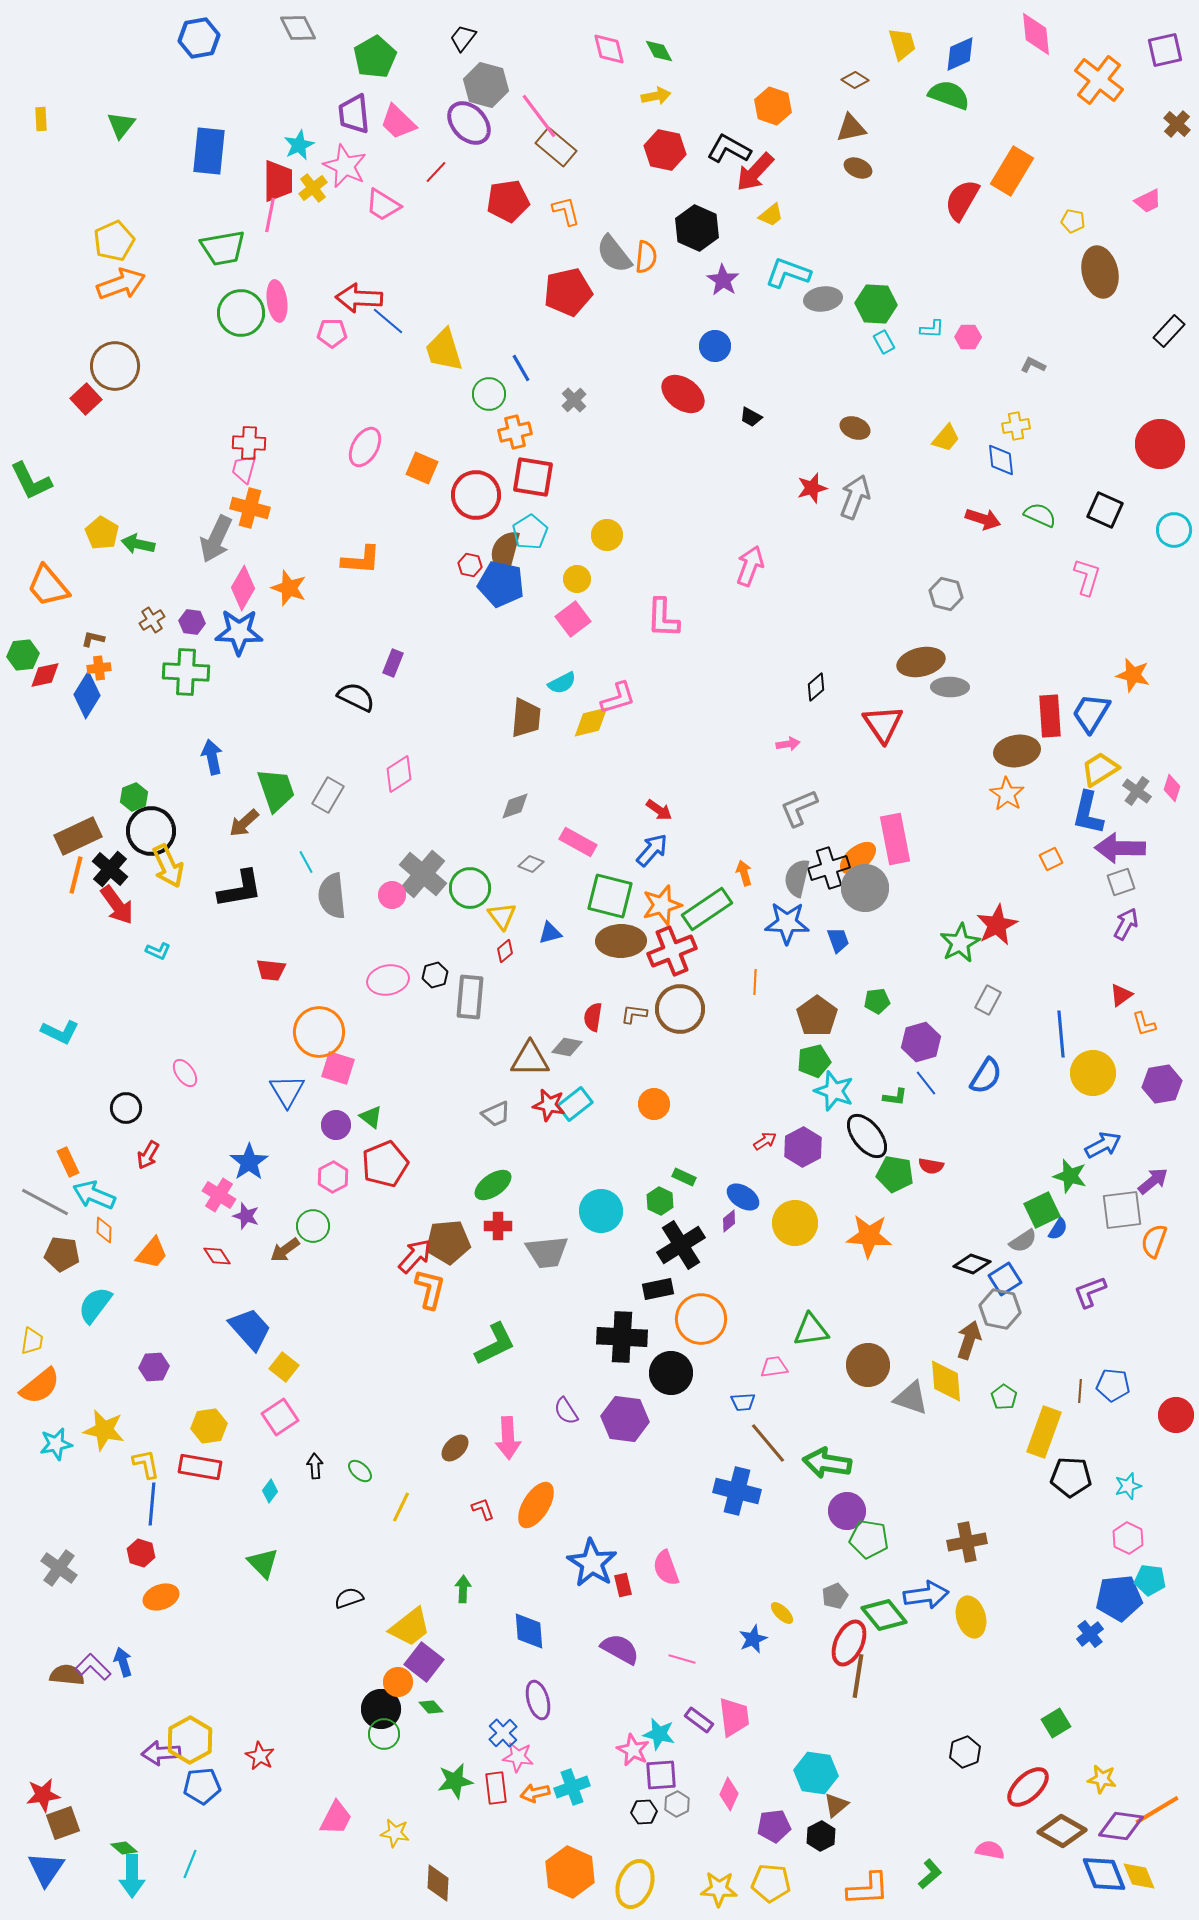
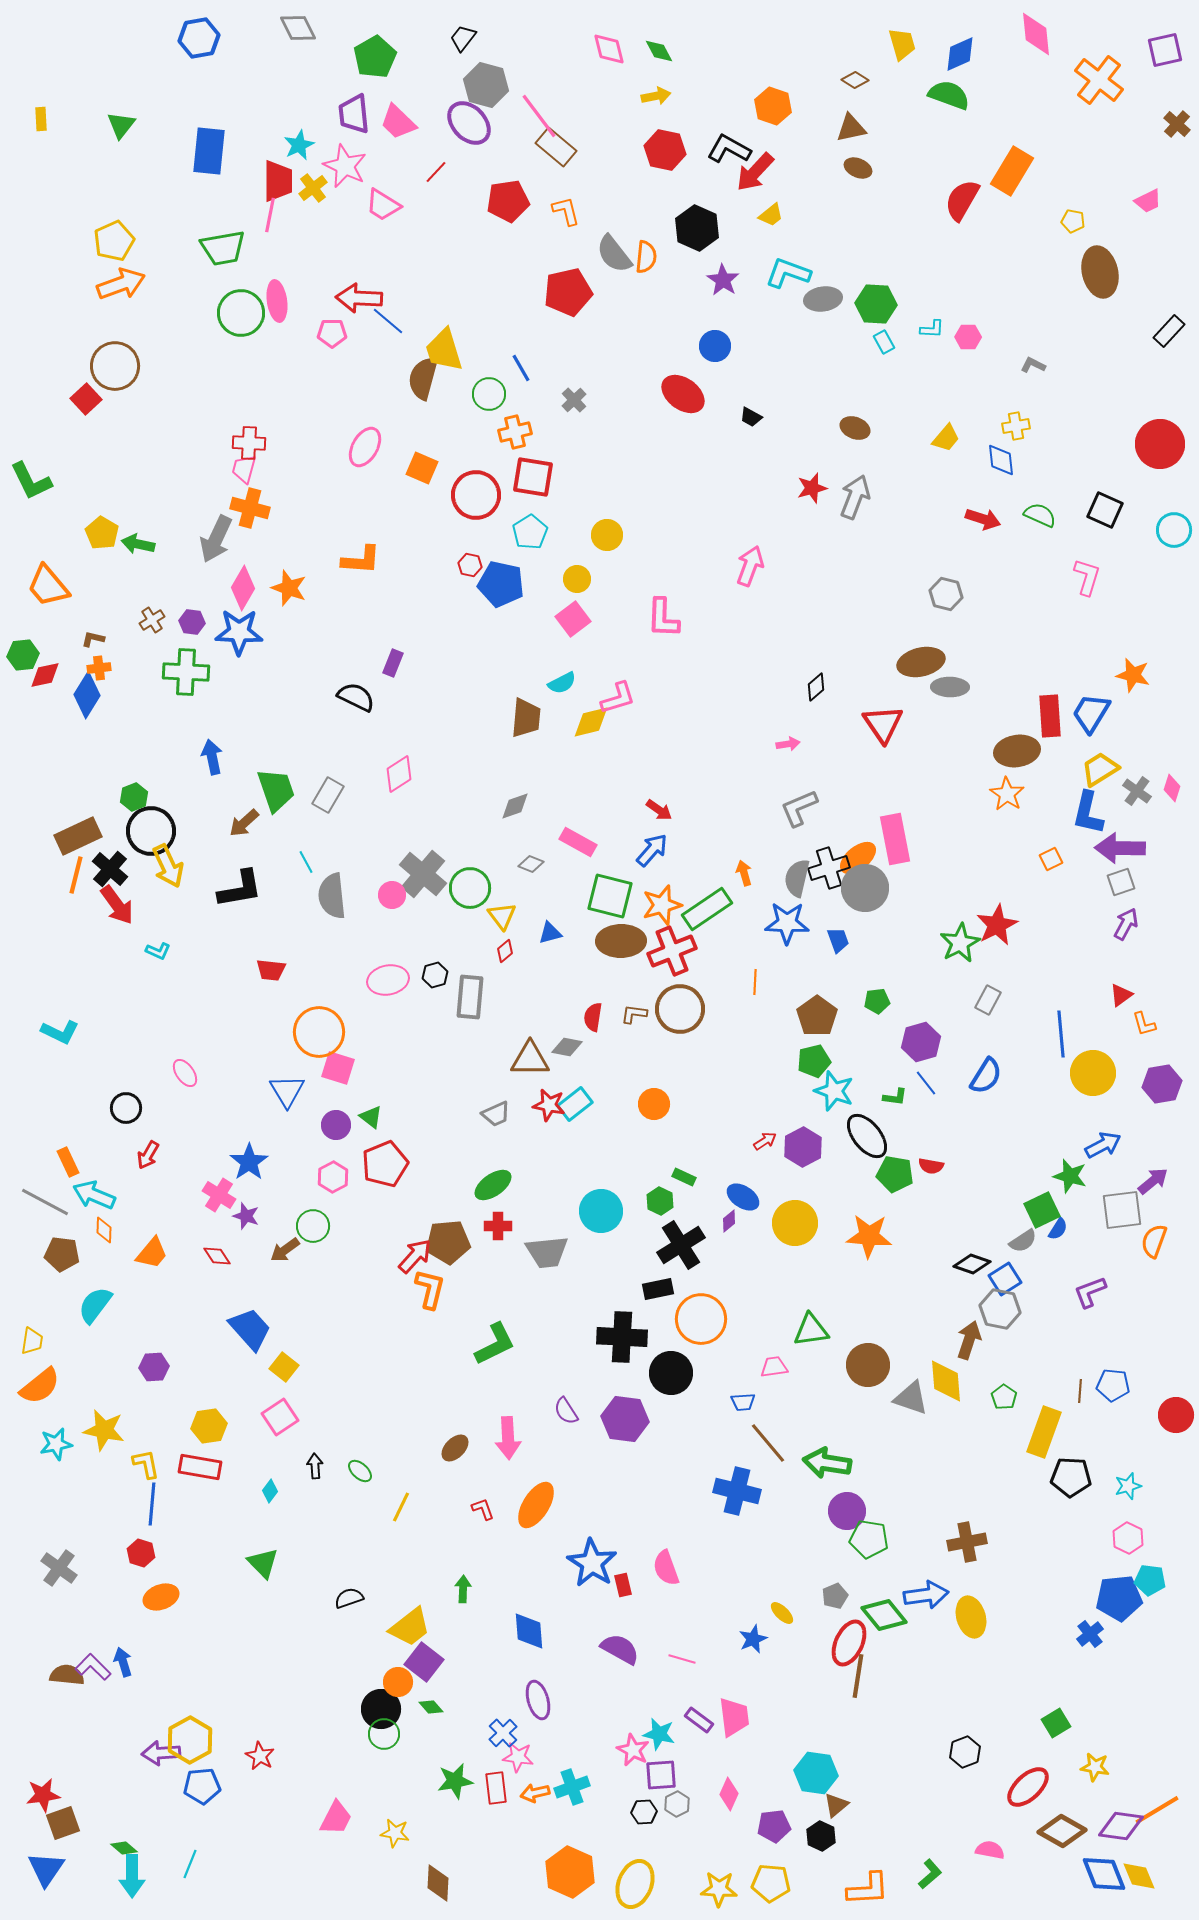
brown semicircle at (505, 552): moved 82 px left, 174 px up
yellow star at (1102, 1779): moved 7 px left, 12 px up
black hexagon at (821, 1836): rotated 8 degrees counterclockwise
